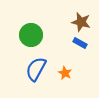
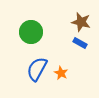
green circle: moved 3 px up
blue semicircle: moved 1 px right
orange star: moved 4 px left
